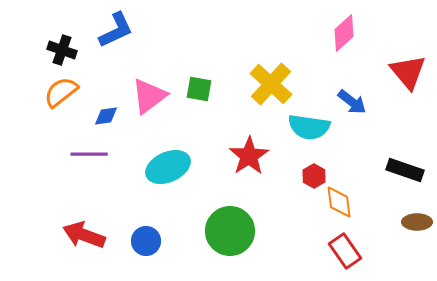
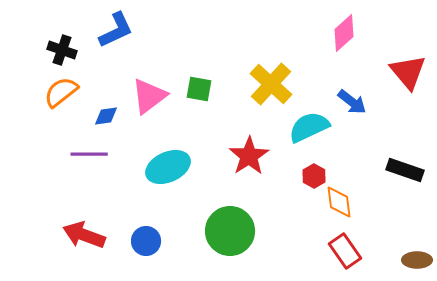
cyan semicircle: rotated 147 degrees clockwise
brown ellipse: moved 38 px down
